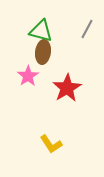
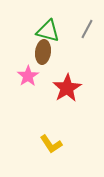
green triangle: moved 7 px right
